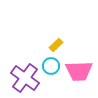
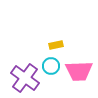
yellow rectangle: rotated 32 degrees clockwise
